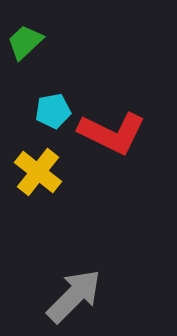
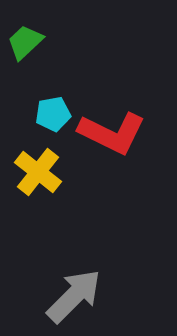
cyan pentagon: moved 3 px down
